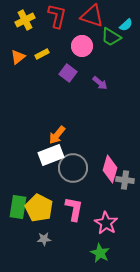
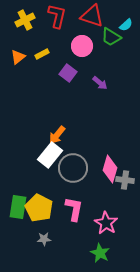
white rectangle: moved 1 px left; rotated 30 degrees counterclockwise
